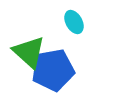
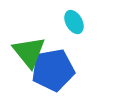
green triangle: rotated 9 degrees clockwise
